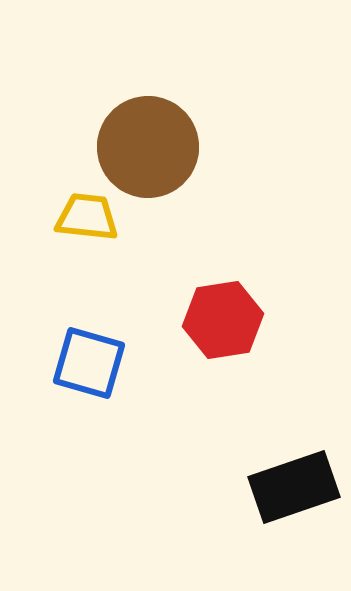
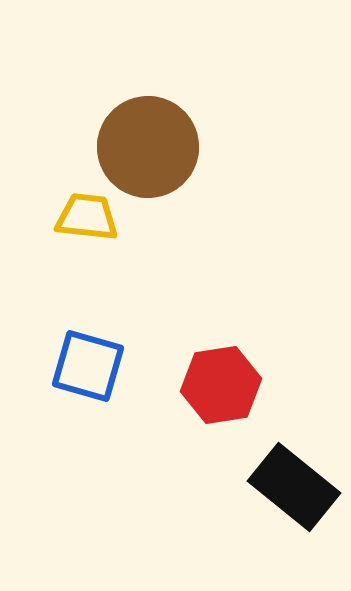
red hexagon: moved 2 px left, 65 px down
blue square: moved 1 px left, 3 px down
black rectangle: rotated 58 degrees clockwise
